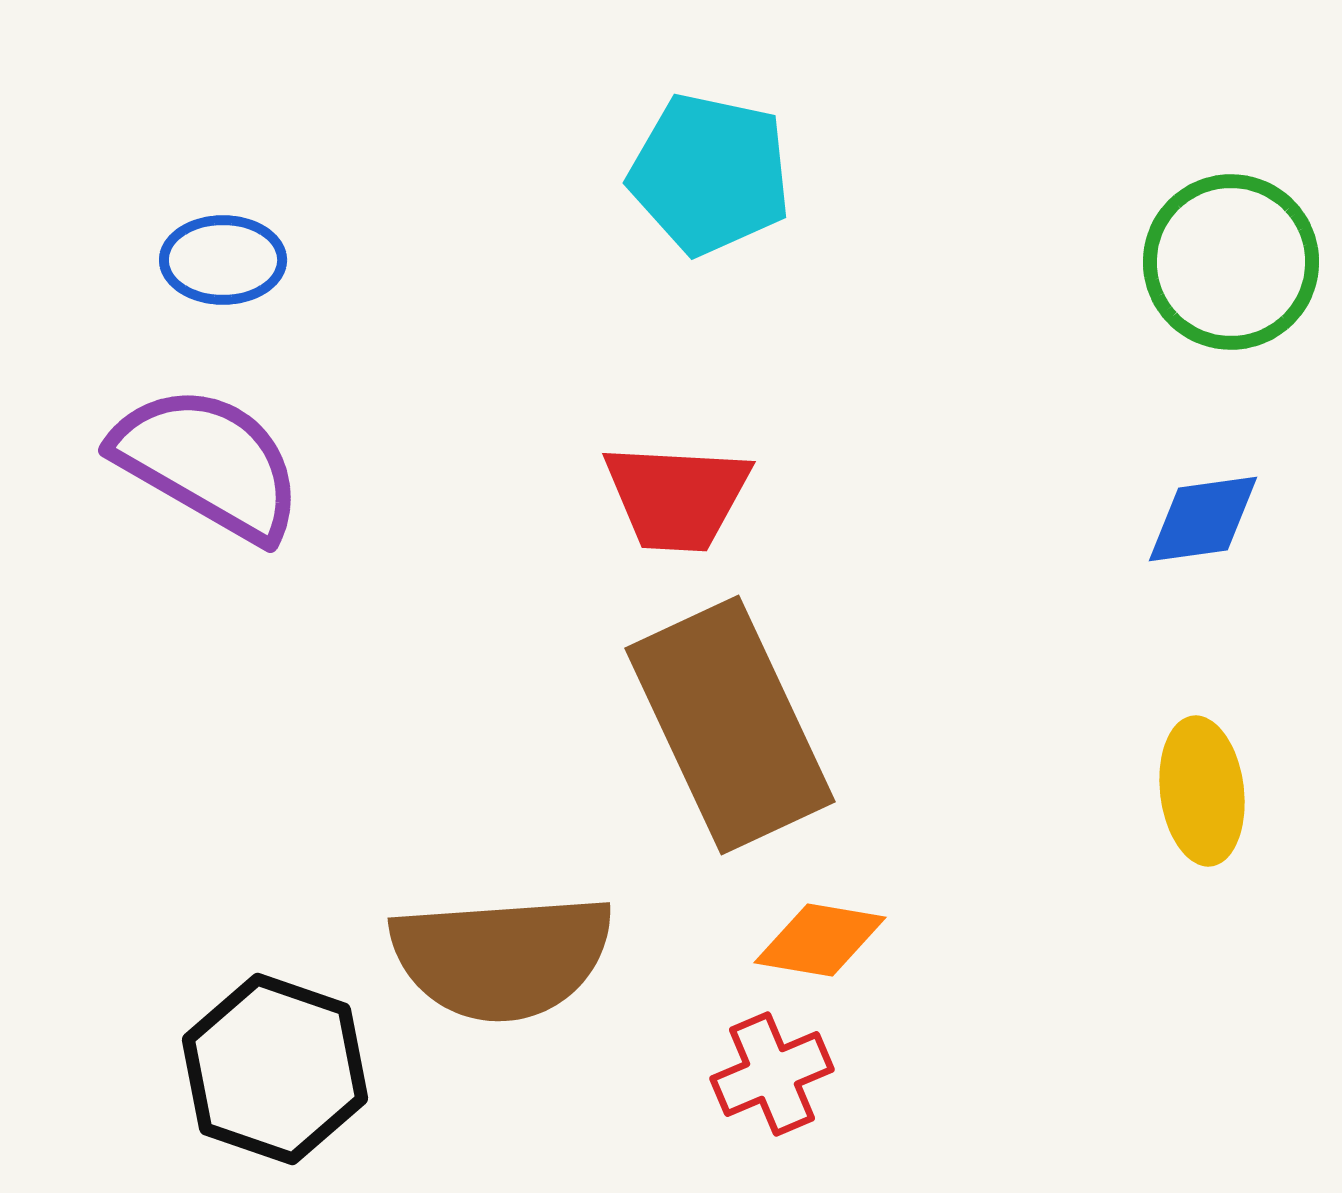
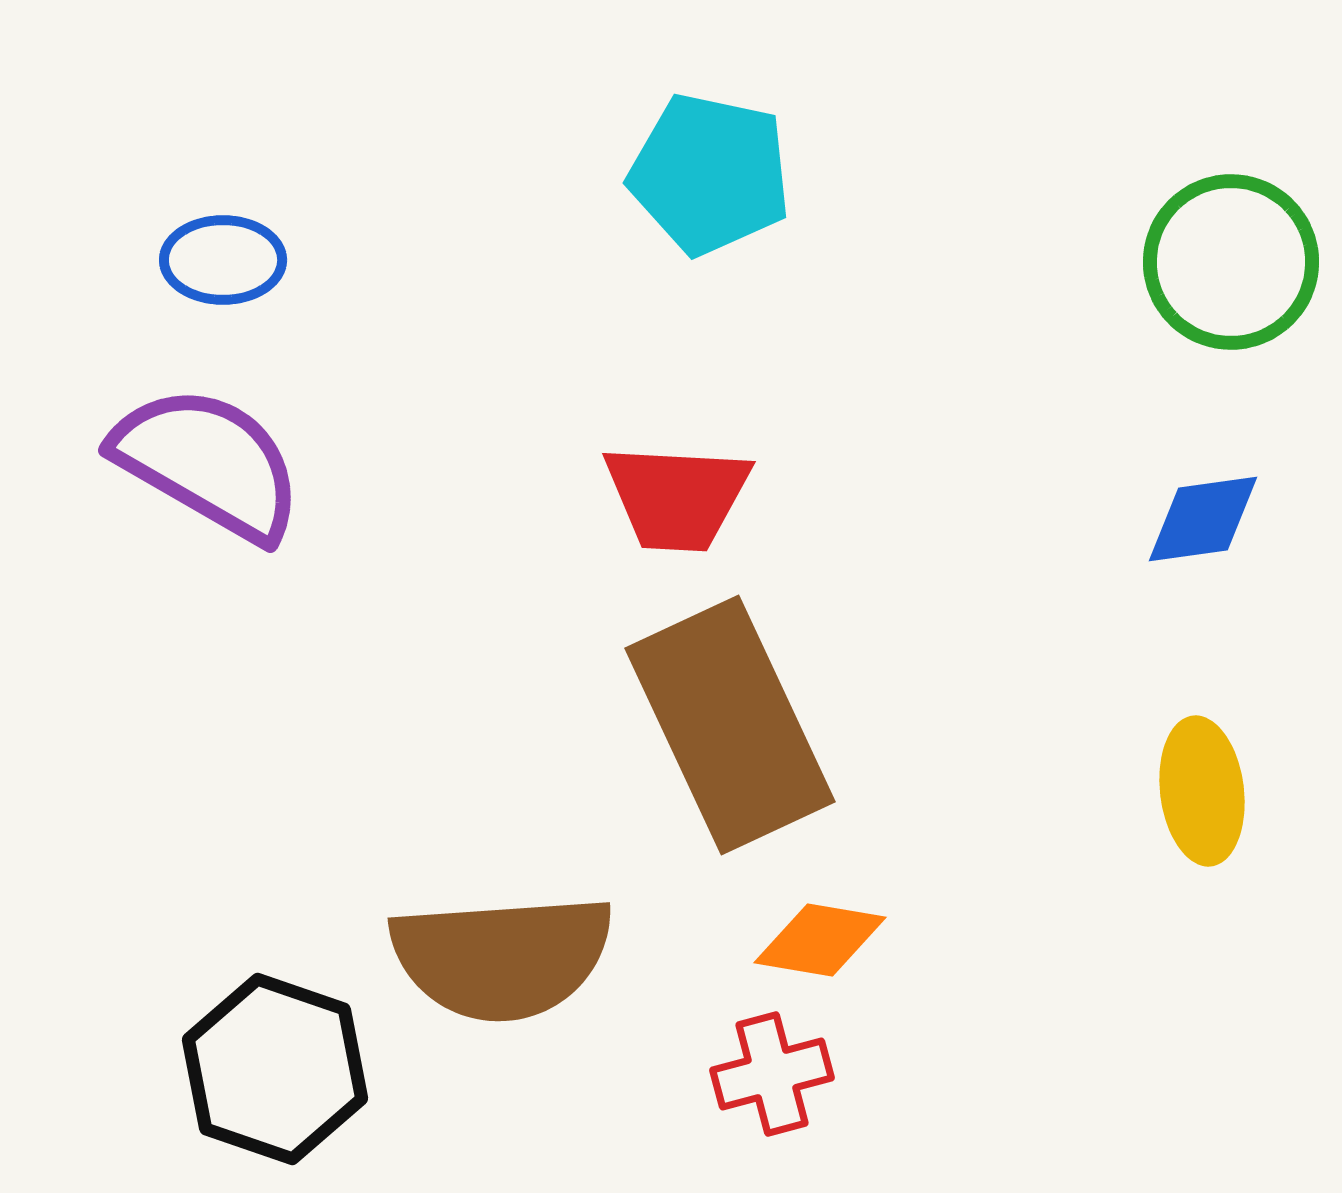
red cross: rotated 8 degrees clockwise
